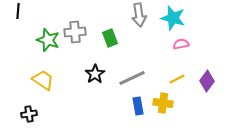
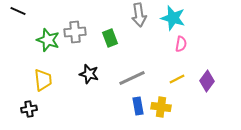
black line: rotated 70 degrees counterclockwise
pink semicircle: rotated 112 degrees clockwise
black star: moved 6 px left; rotated 24 degrees counterclockwise
yellow trapezoid: rotated 50 degrees clockwise
yellow cross: moved 2 px left, 4 px down
black cross: moved 5 px up
